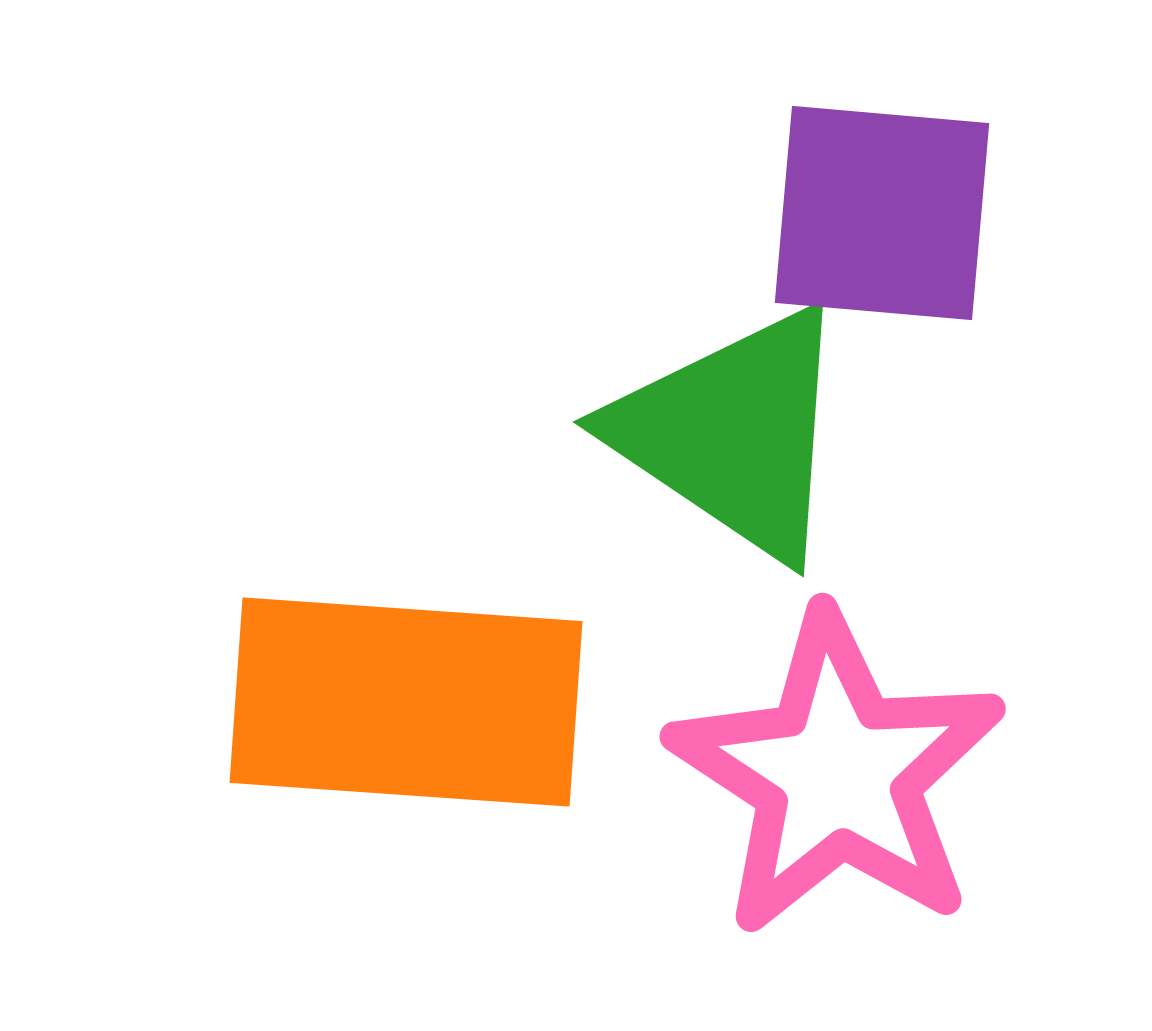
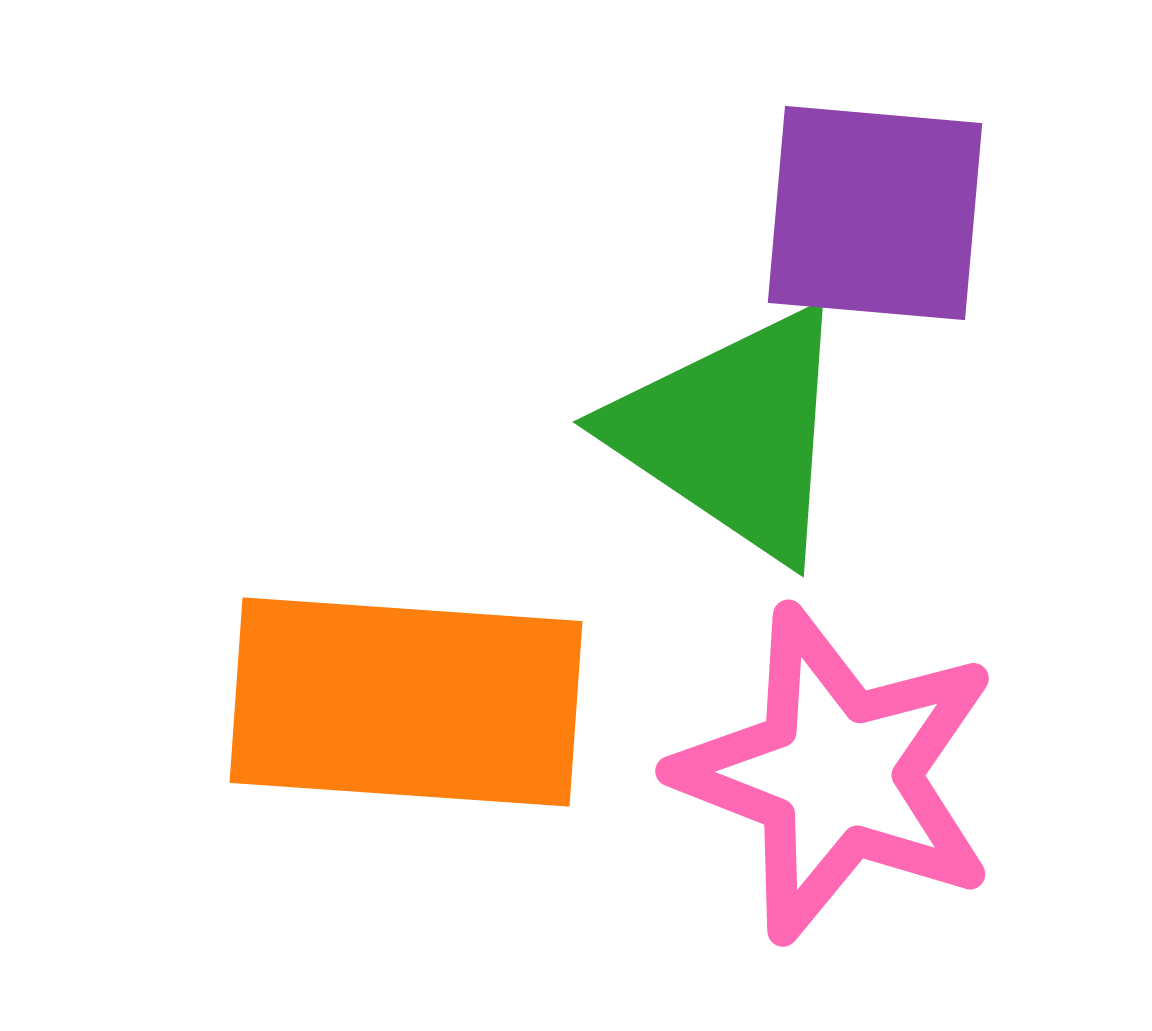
purple square: moved 7 px left
pink star: rotated 12 degrees counterclockwise
